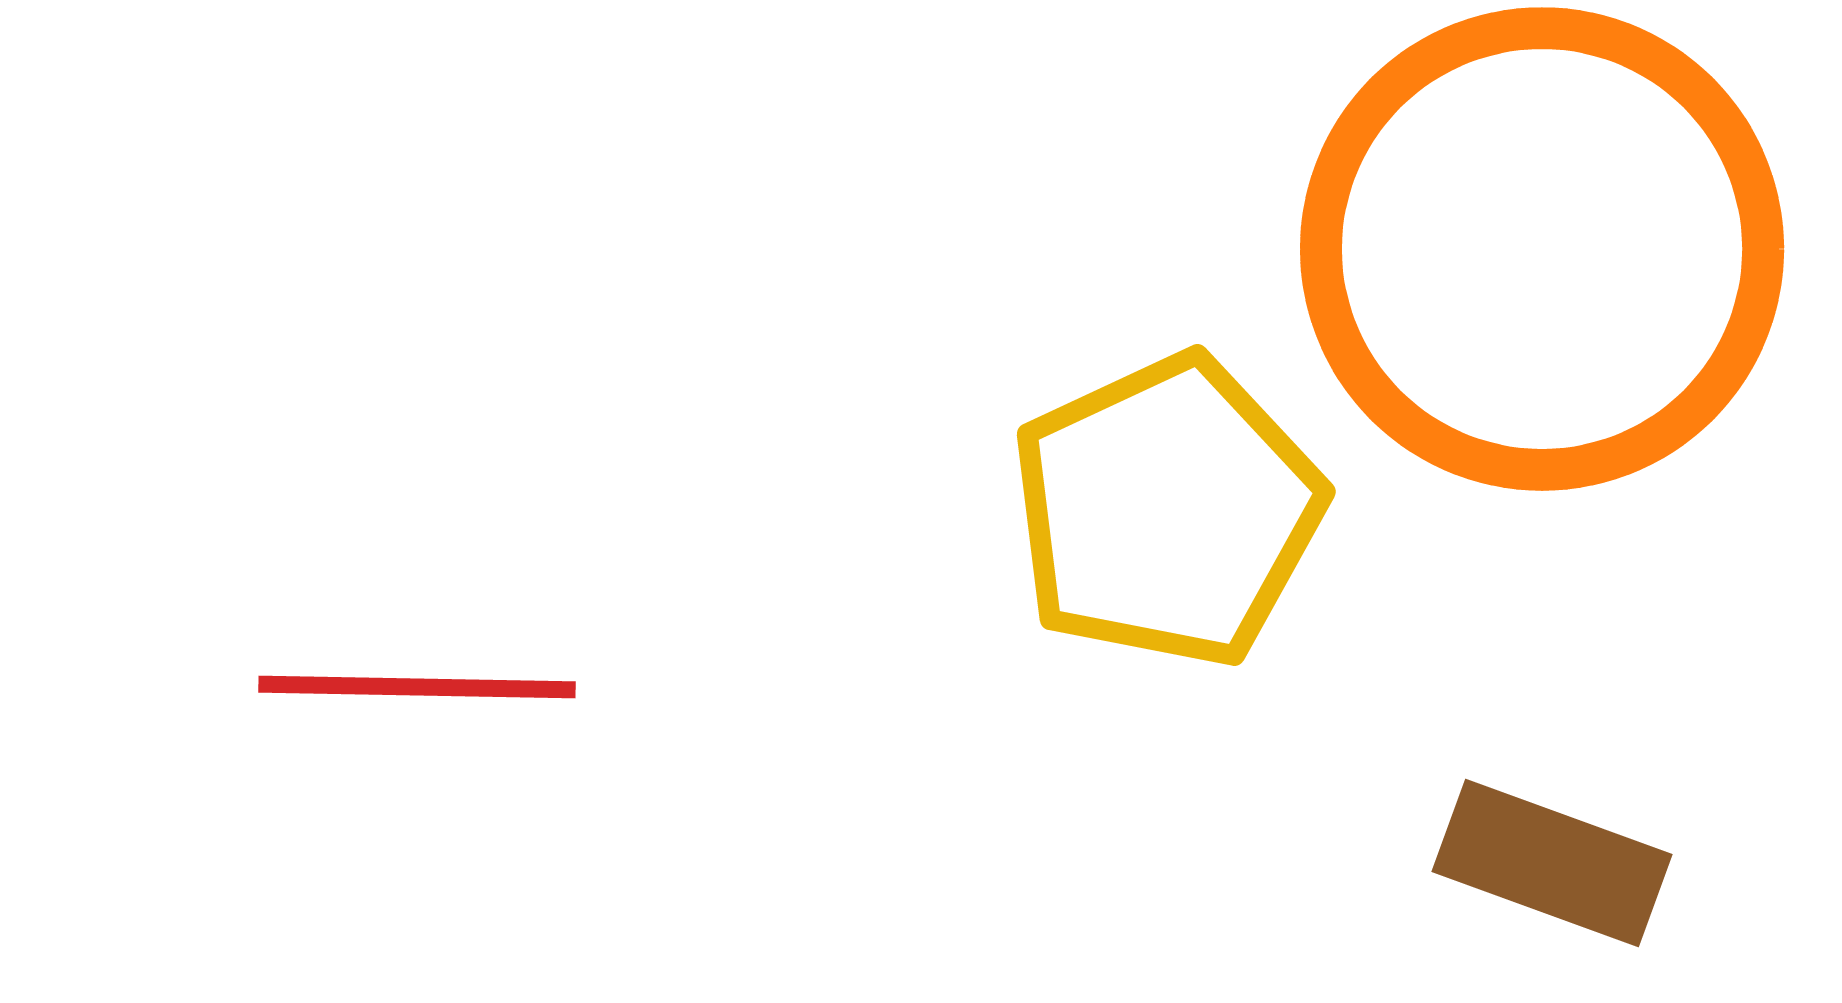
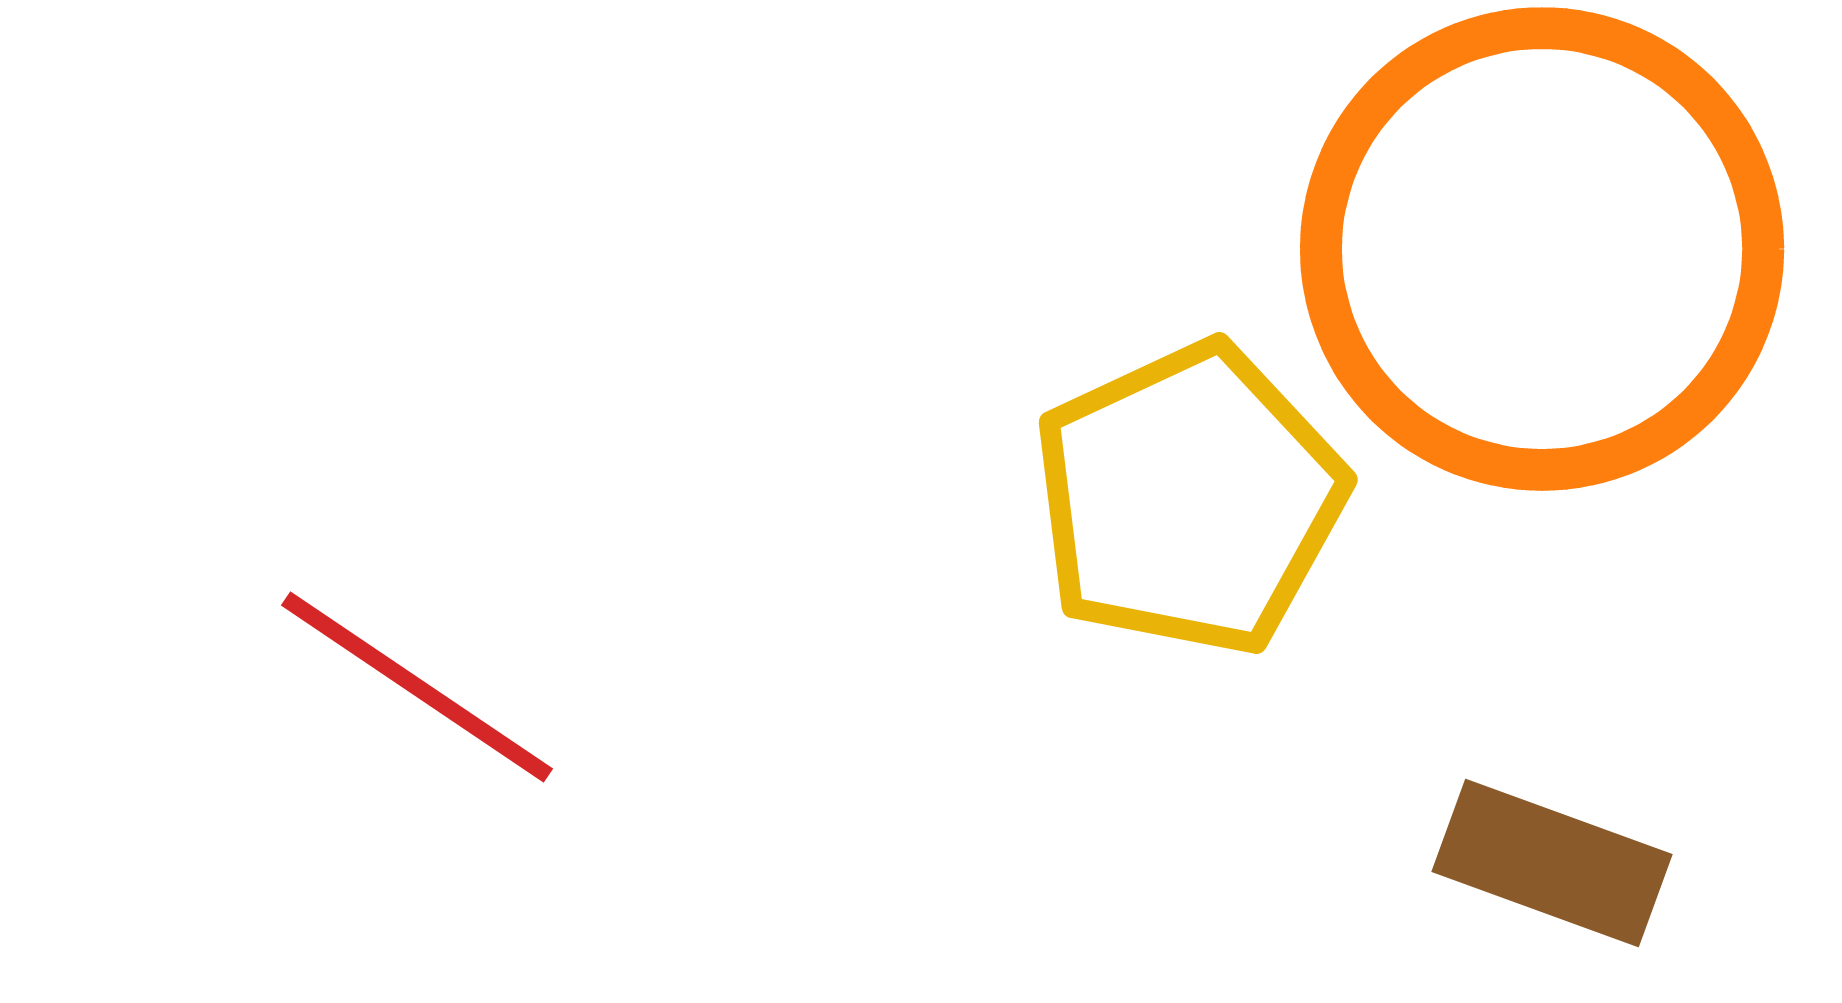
yellow pentagon: moved 22 px right, 12 px up
red line: rotated 33 degrees clockwise
